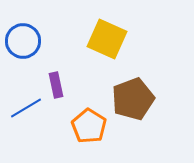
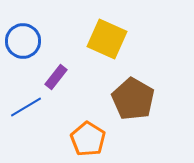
purple rectangle: moved 8 px up; rotated 50 degrees clockwise
brown pentagon: rotated 21 degrees counterclockwise
blue line: moved 1 px up
orange pentagon: moved 1 px left, 13 px down
